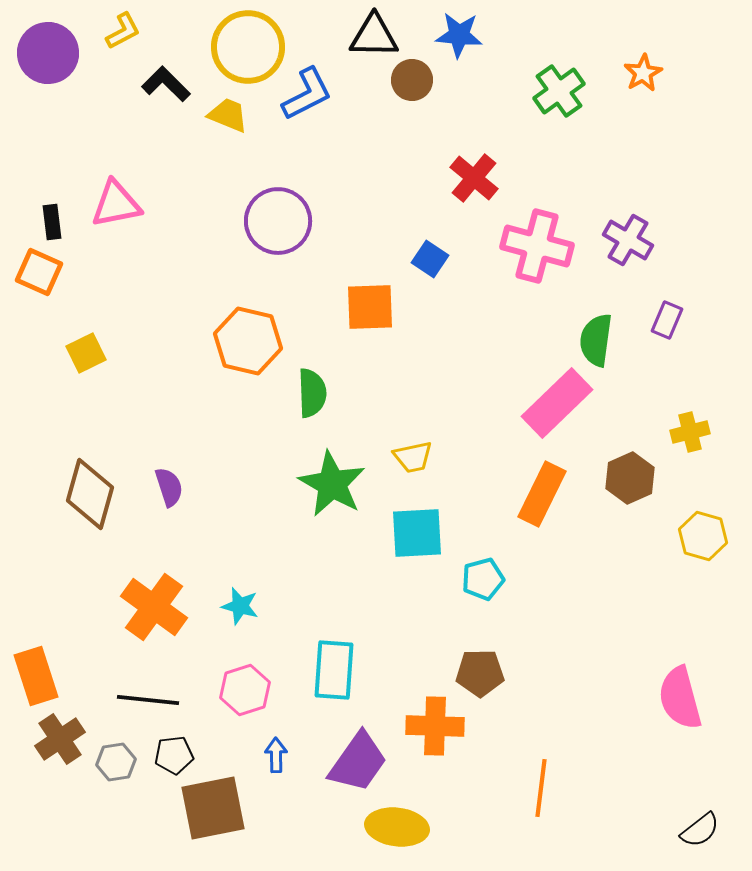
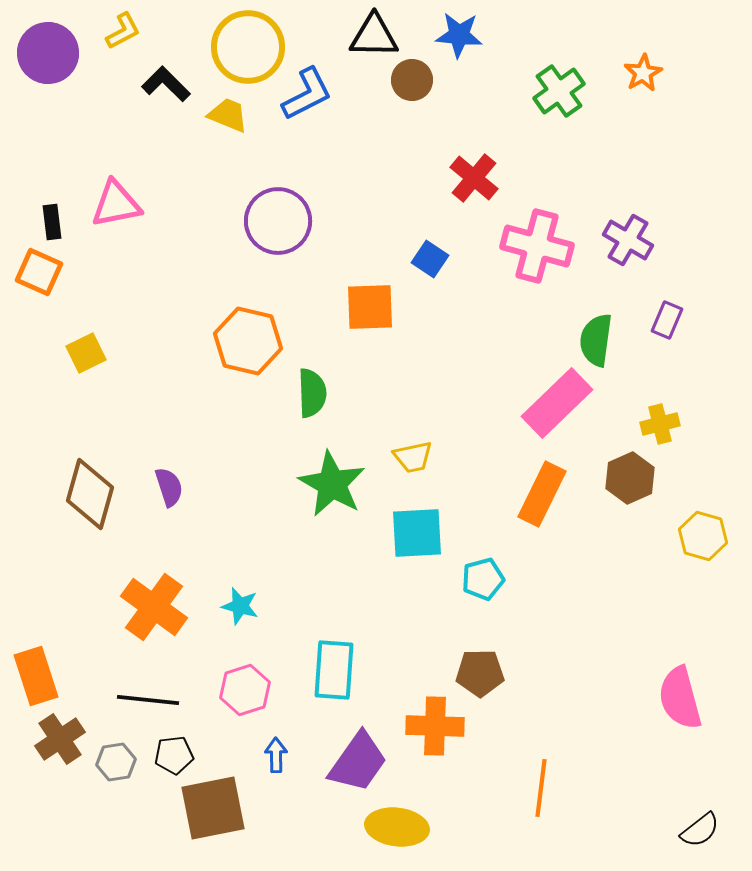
yellow cross at (690, 432): moved 30 px left, 8 px up
